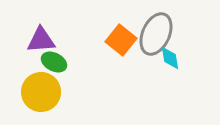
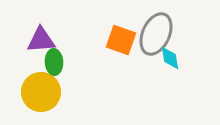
orange square: rotated 20 degrees counterclockwise
green ellipse: rotated 60 degrees clockwise
